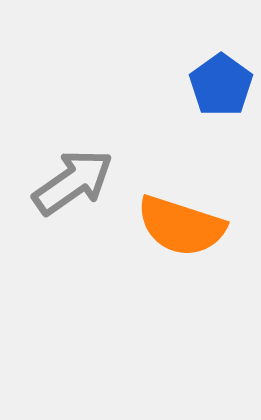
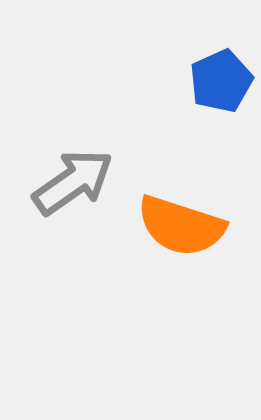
blue pentagon: moved 4 px up; rotated 12 degrees clockwise
